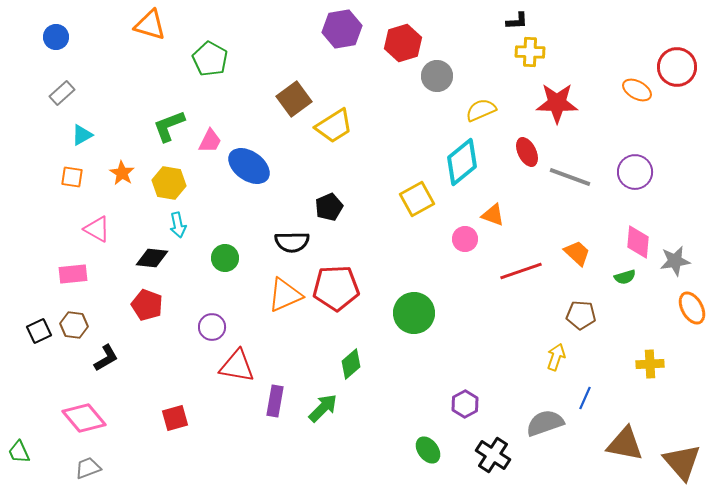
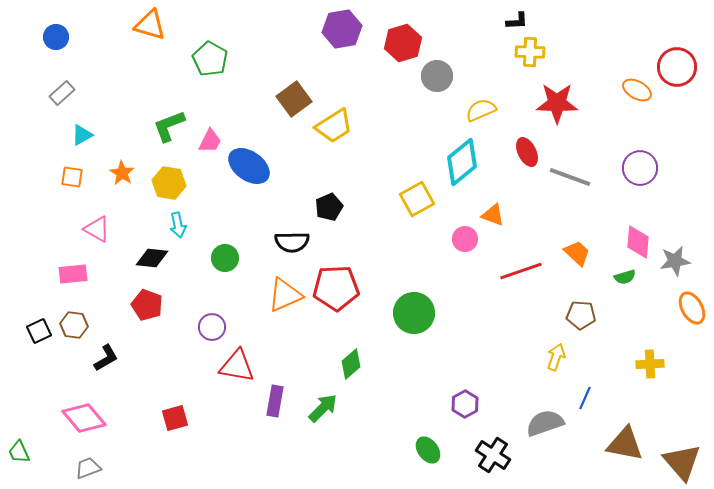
purple circle at (635, 172): moved 5 px right, 4 px up
